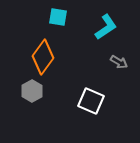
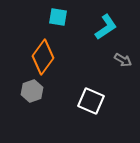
gray arrow: moved 4 px right, 2 px up
gray hexagon: rotated 10 degrees clockwise
